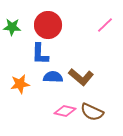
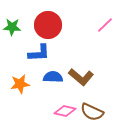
blue L-shape: moved 1 px left, 1 px up; rotated 95 degrees counterclockwise
